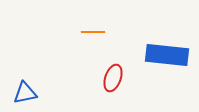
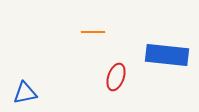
red ellipse: moved 3 px right, 1 px up
